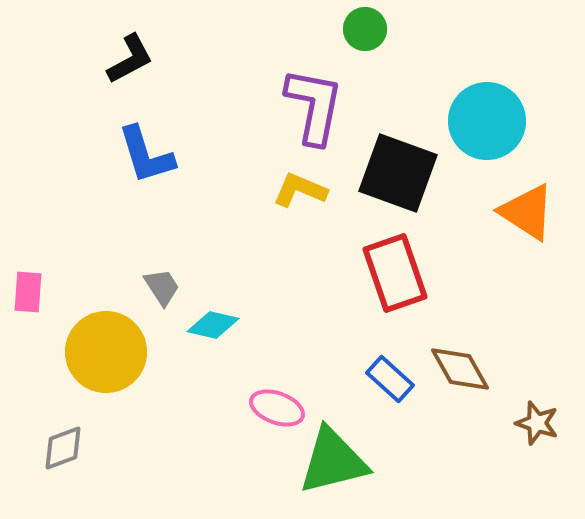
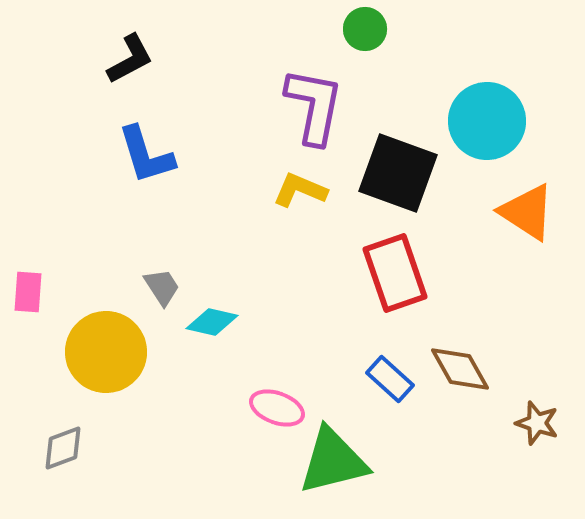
cyan diamond: moved 1 px left, 3 px up
